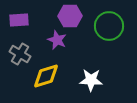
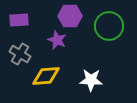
yellow diamond: rotated 12 degrees clockwise
